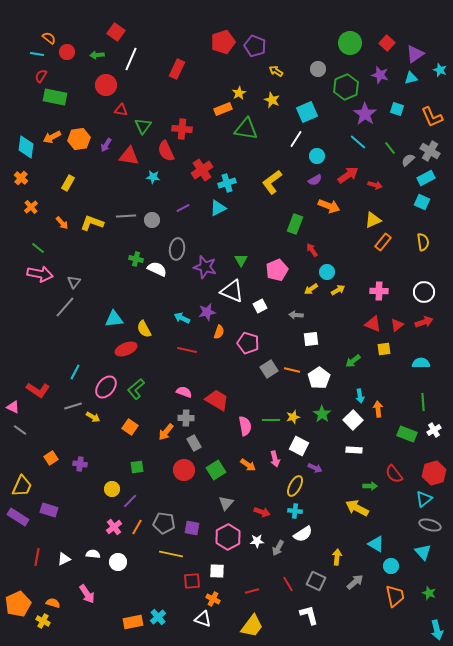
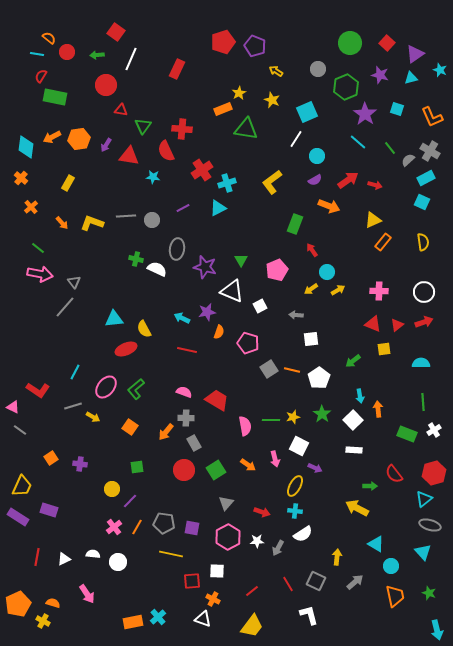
red arrow at (348, 175): moved 5 px down
gray triangle at (74, 282): rotated 16 degrees counterclockwise
red line at (252, 591): rotated 24 degrees counterclockwise
